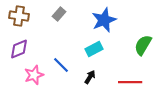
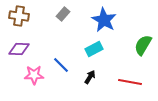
gray rectangle: moved 4 px right
blue star: rotated 20 degrees counterclockwise
purple diamond: rotated 25 degrees clockwise
pink star: rotated 18 degrees clockwise
red line: rotated 10 degrees clockwise
